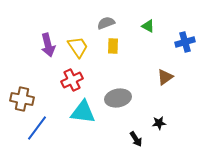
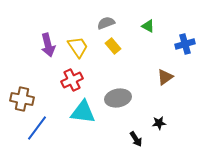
blue cross: moved 2 px down
yellow rectangle: rotated 42 degrees counterclockwise
